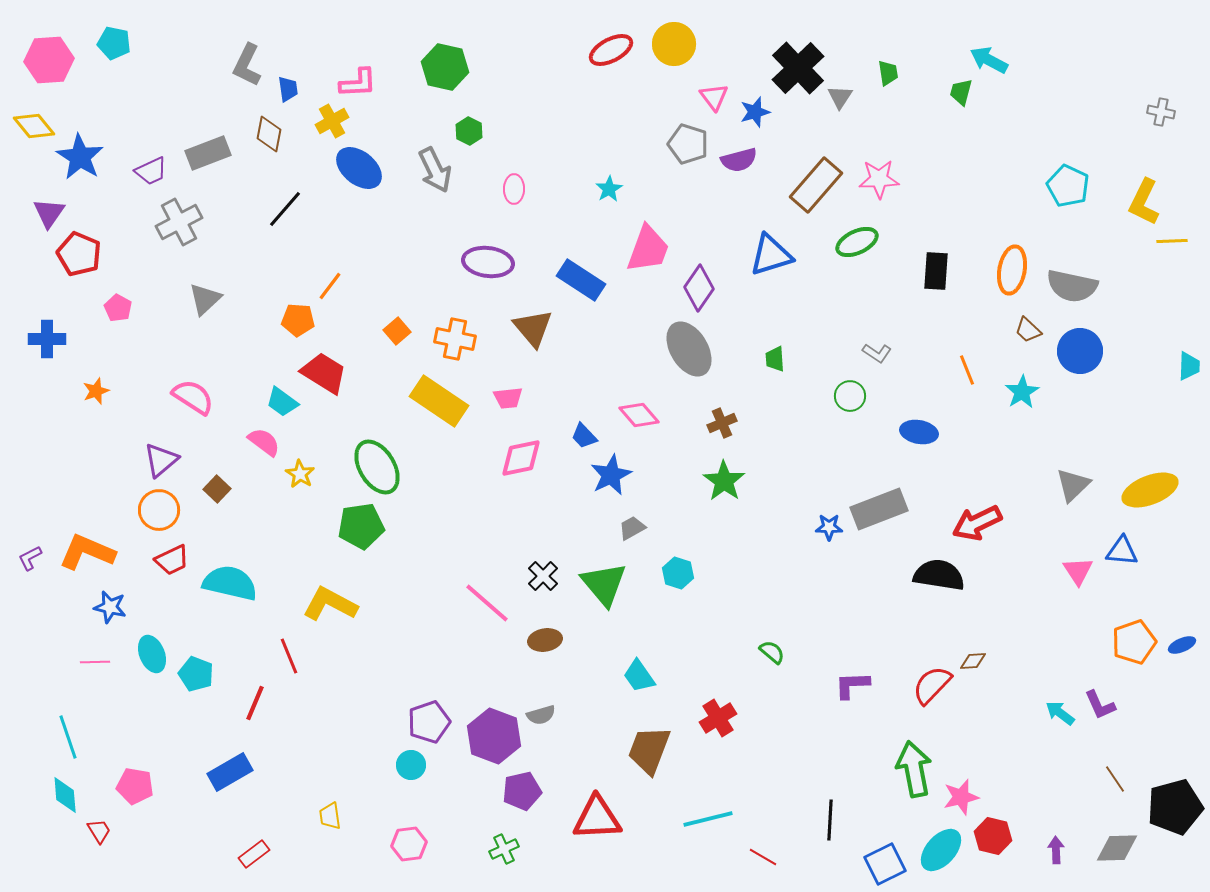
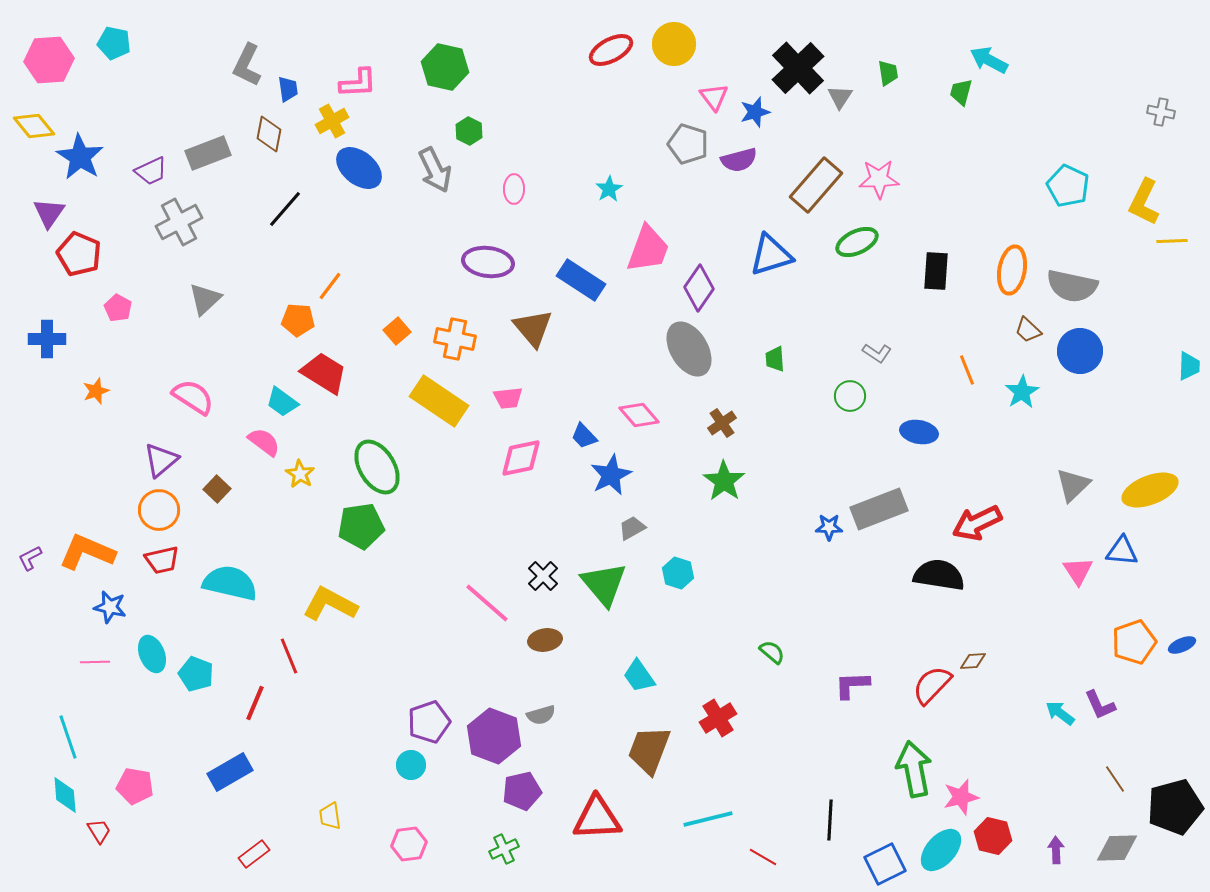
brown cross at (722, 423): rotated 12 degrees counterclockwise
red trapezoid at (172, 560): moved 10 px left; rotated 12 degrees clockwise
